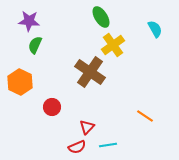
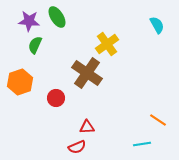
green ellipse: moved 44 px left
cyan semicircle: moved 2 px right, 4 px up
yellow cross: moved 6 px left, 1 px up
brown cross: moved 3 px left, 1 px down
orange hexagon: rotated 15 degrees clockwise
red circle: moved 4 px right, 9 px up
orange line: moved 13 px right, 4 px down
red triangle: rotated 42 degrees clockwise
cyan line: moved 34 px right, 1 px up
